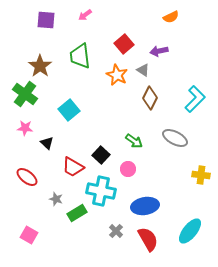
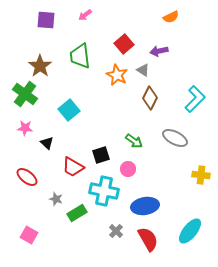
black square: rotated 30 degrees clockwise
cyan cross: moved 3 px right
